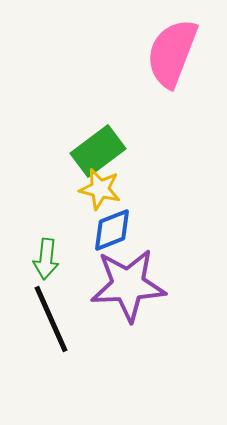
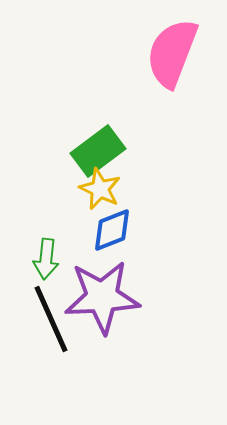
yellow star: rotated 12 degrees clockwise
purple star: moved 26 px left, 12 px down
